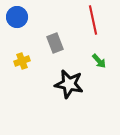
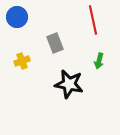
green arrow: rotated 56 degrees clockwise
